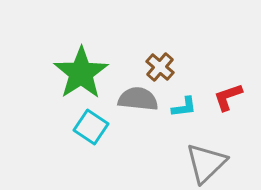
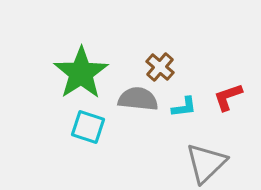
cyan square: moved 3 px left; rotated 16 degrees counterclockwise
